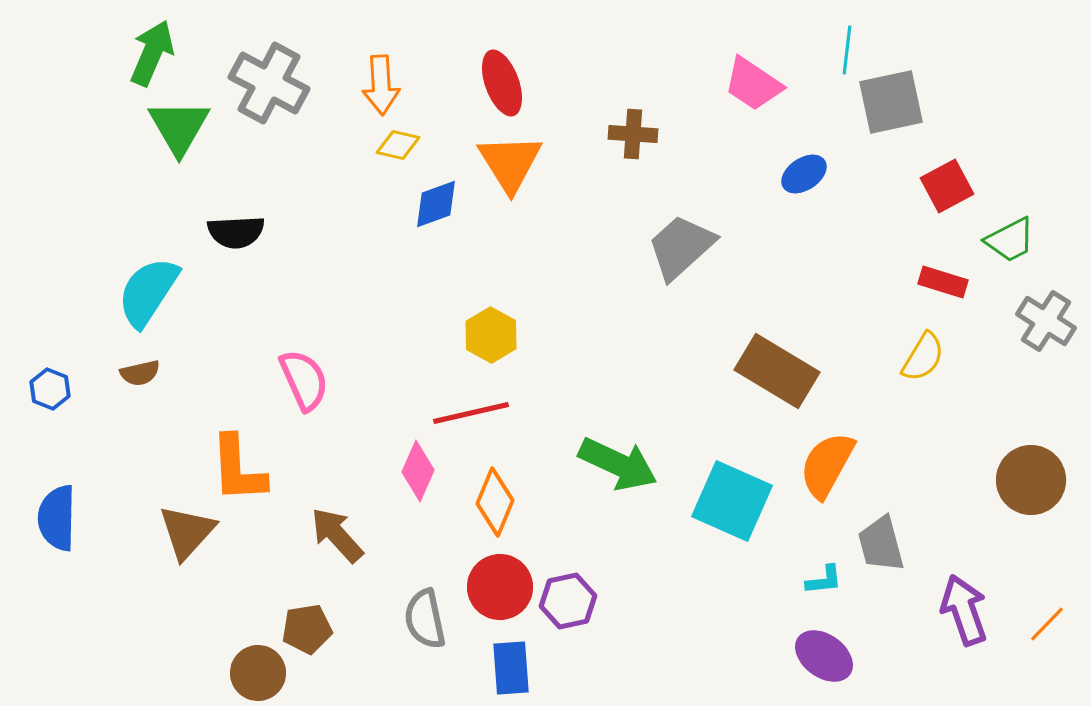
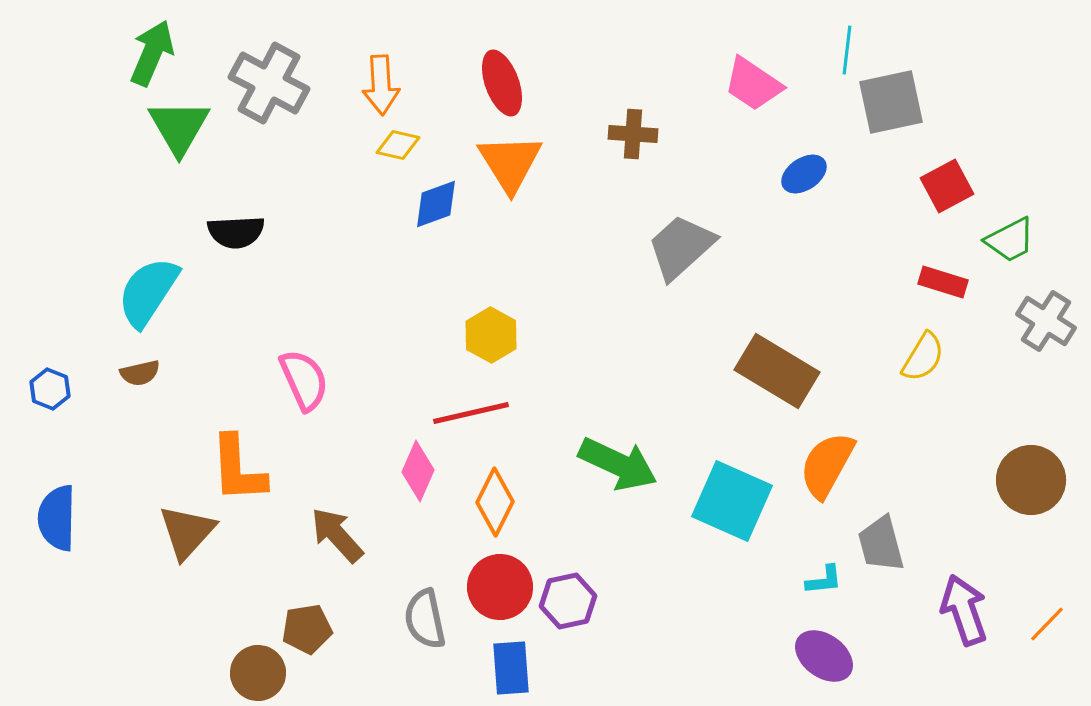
orange diamond at (495, 502): rotated 4 degrees clockwise
